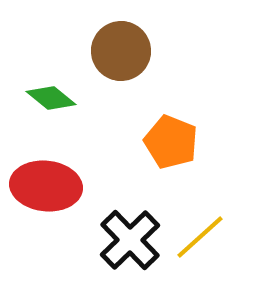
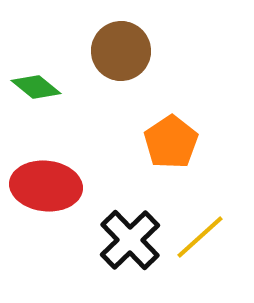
green diamond: moved 15 px left, 11 px up
orange pentagon: rotated 16 degrees clockwise
